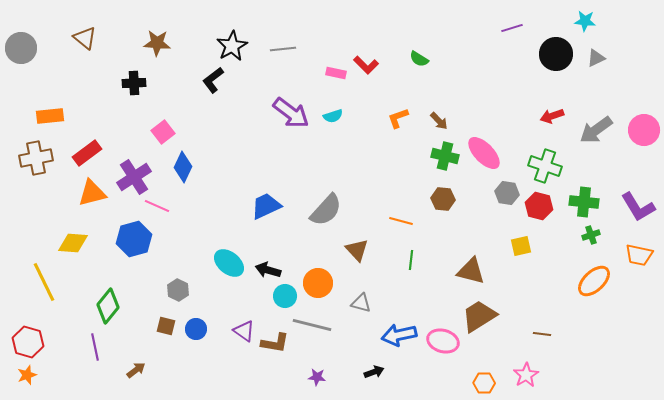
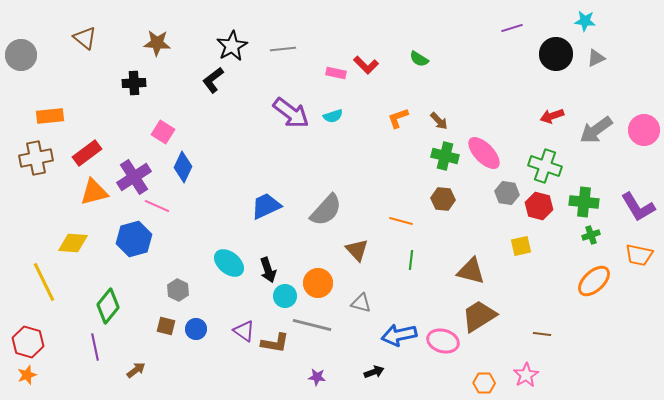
gray circle at (21, 48): moved 7 px down
pink square at (163, 132): rotated 20 degrees counterclockwise
orange triangle at (92, 193): moved 2 px right, 1 px up
black arrow at (268, 270): rotated 125 degrees counterclockwise
